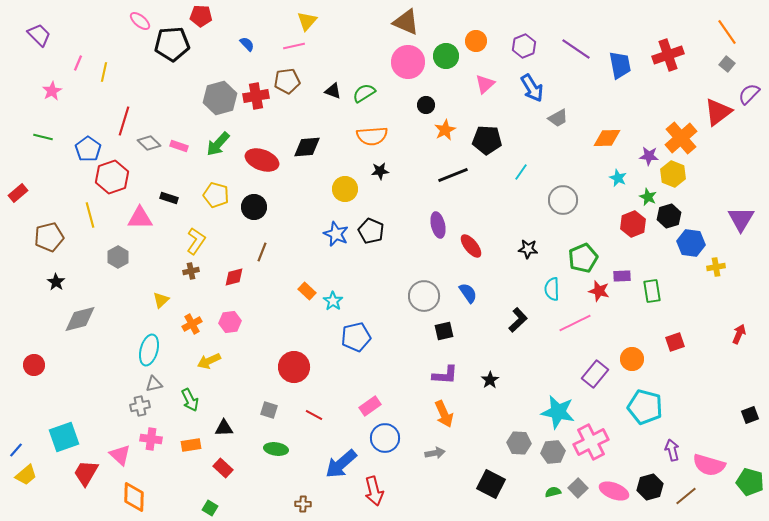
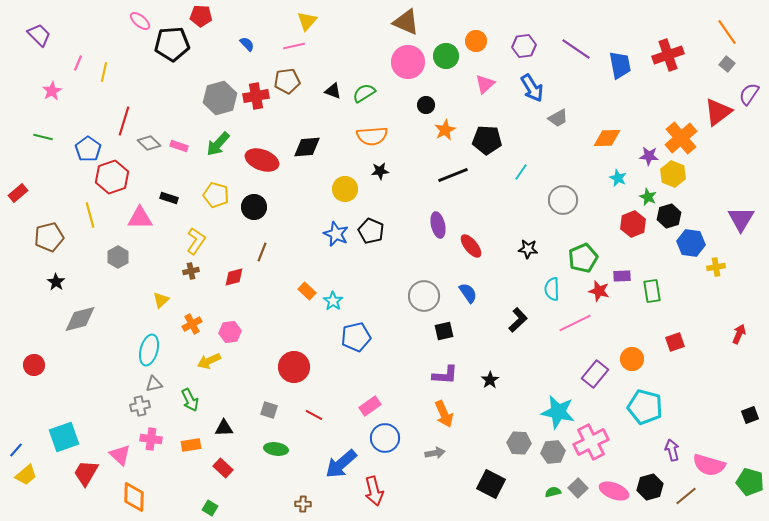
purple hexagon at (524, 46): rotated 15 degrees clockwise
purple semicircle at (749, 94): rotated 10 degrees counterclockwise
pink hexagon at (230, 322): moved 10 px down
